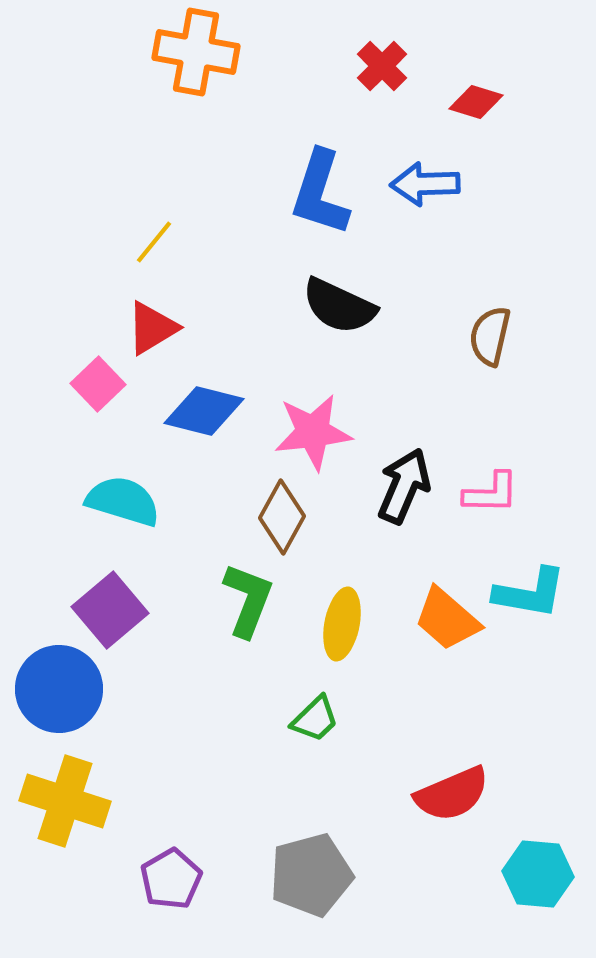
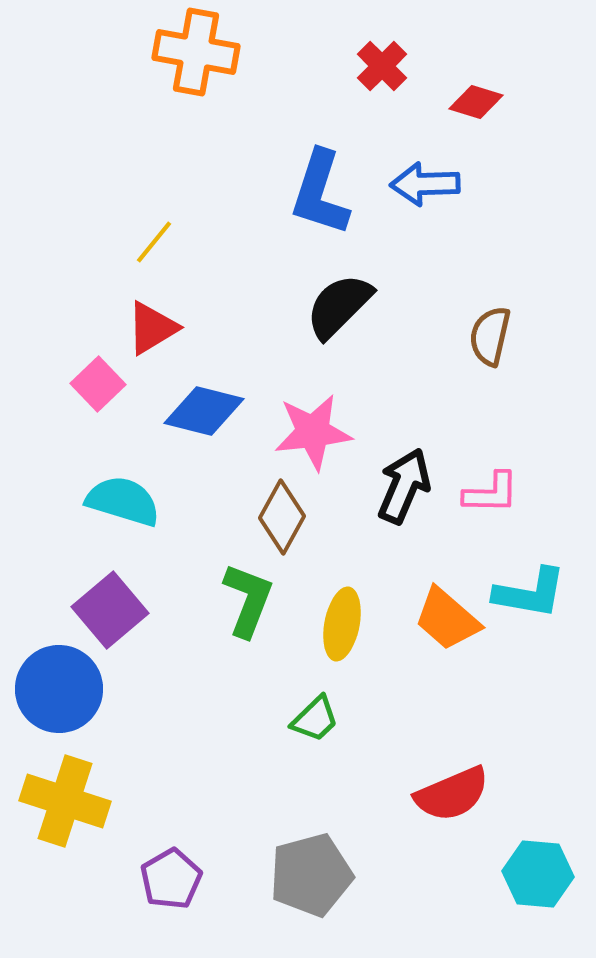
black semicircle: rotated 110 degrees clockwise
